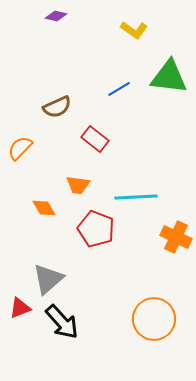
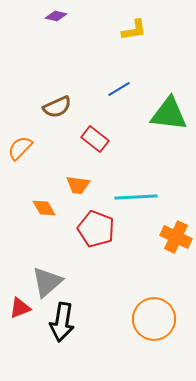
yellow L-shape: rotated 44 degrees counterclockwise
green triangle: moved 37 px down
gray triangle: moved 1 px left, 3 px down
black arrow: rotated 51 degrees clockwise
